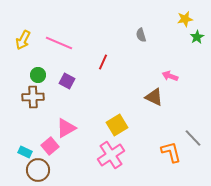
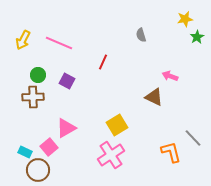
pink square: moved 1 px left, 1 px down
